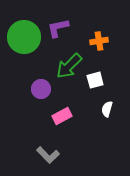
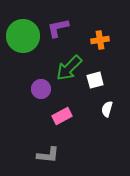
green circle: moved 1 px left, 1 px up
orange cross: moved 1 px right, 1 px up
green arrow: moved 2 px down
gray L-shape: rotated 40 degrees counterclockwise
